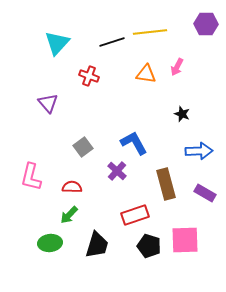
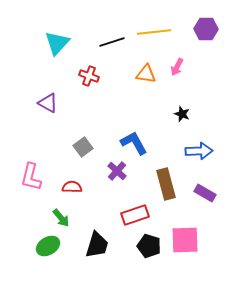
purple hexagon: moved 5 px down
yellow line: moved 4 px right
purple triangle: rotated 20 degrees counterclockwise
green arrow: moved 8 px left, 3 px down; rotated 84 degrees counterclockwise
green ellipse: moved 2 px left, 3 px down; rotated 25 degrees counterclockwise
